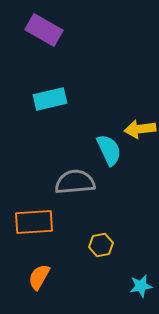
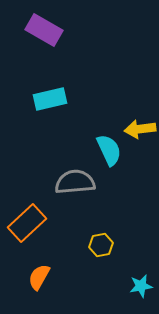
orange rectangle: moved 7 px left, 1 px down; rotated 39 degrees counterclockwise
